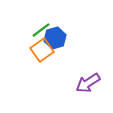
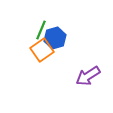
green line: rotated 30 degrees counterclockwise
purple arrow: moved 7 px up
